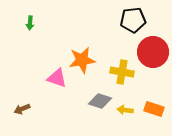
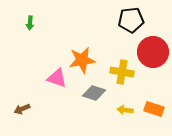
black pentagon: moved 2 px left
gray diamond: moved 6 px left, 8 px up
